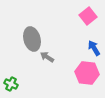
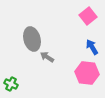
blue arrow: moved 2 px left, 1 px up
